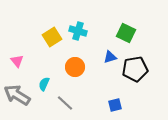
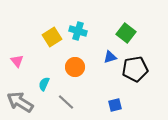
green square: rotated 12 degrees clockwise
gray arrow: moved 3 px right, 7 px down
gray line: moved 1 px right, 1 px up
